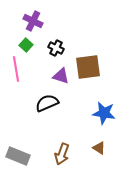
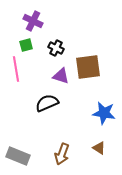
green square: rotated 32 degrees clockwise
